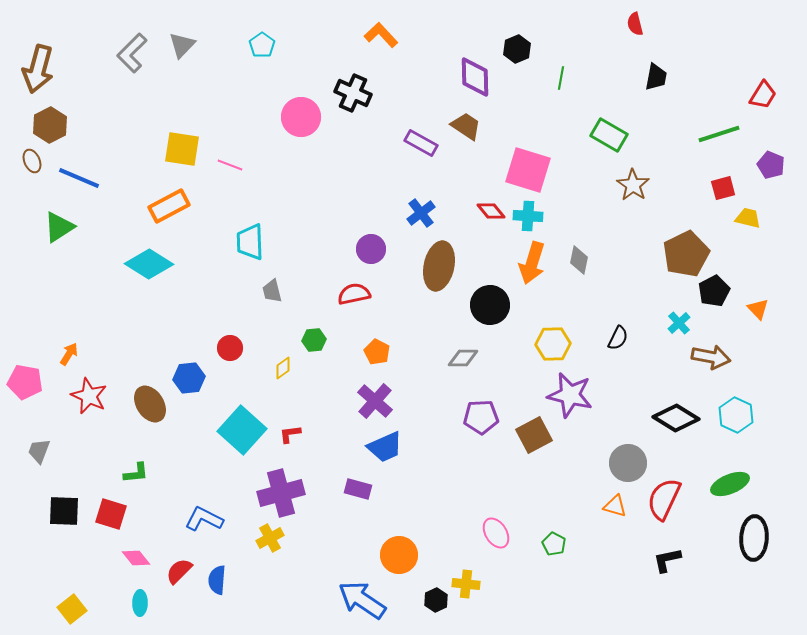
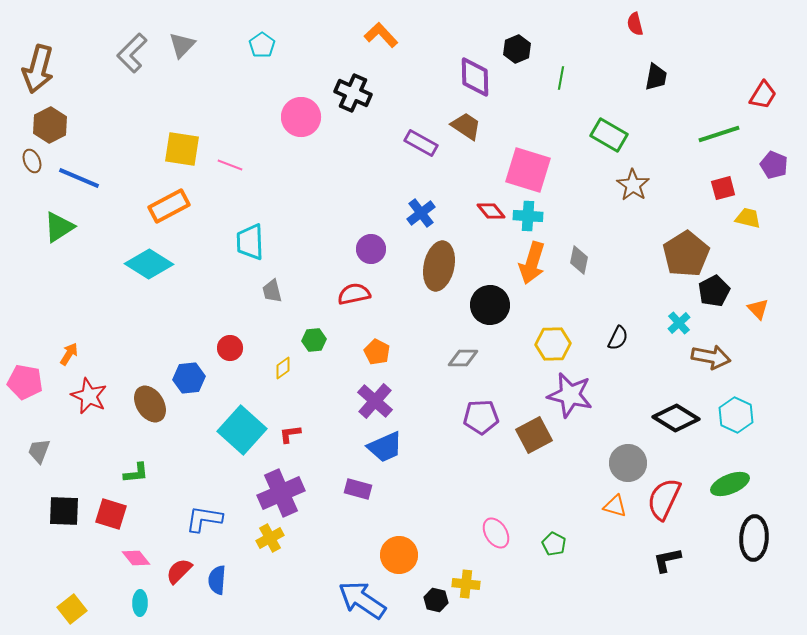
purple pentagon at (771, 165): moved 3 px right
brown pentagon at (686, 254): rotated 6 degrees counterclockwise
purple cross at (281, 493): rotated 9 degrees counterclockwise
blue L-shape at (204, 519): rotated 18 degrees counterclockwise
black hexagon at (436, 600): rotated 20 degrees counterclockwise
